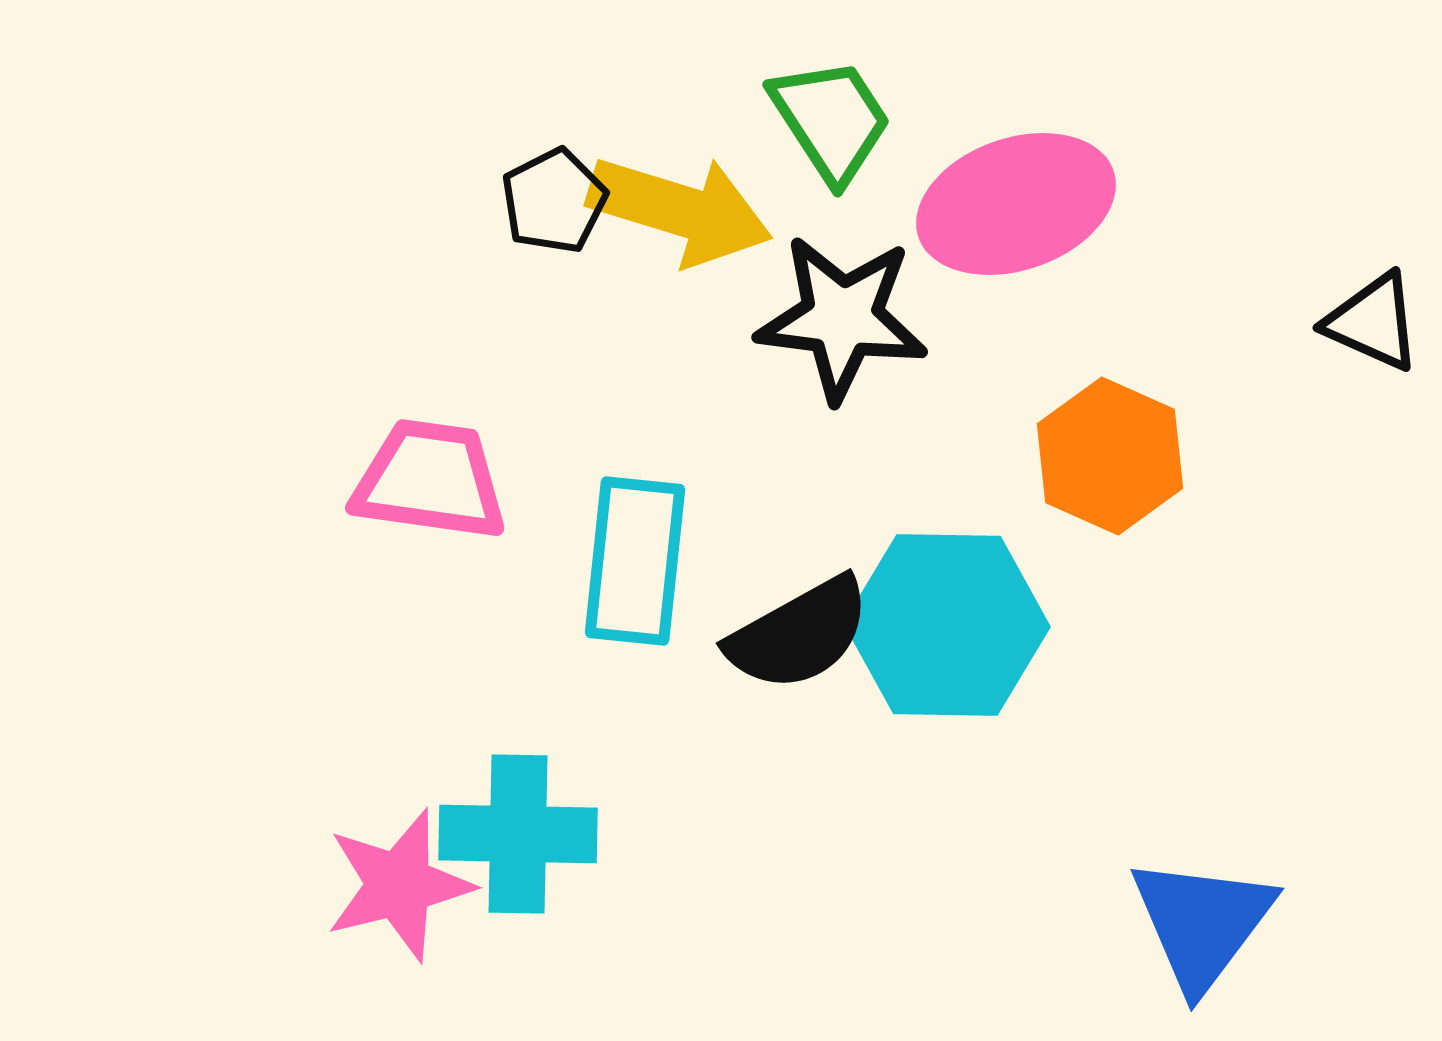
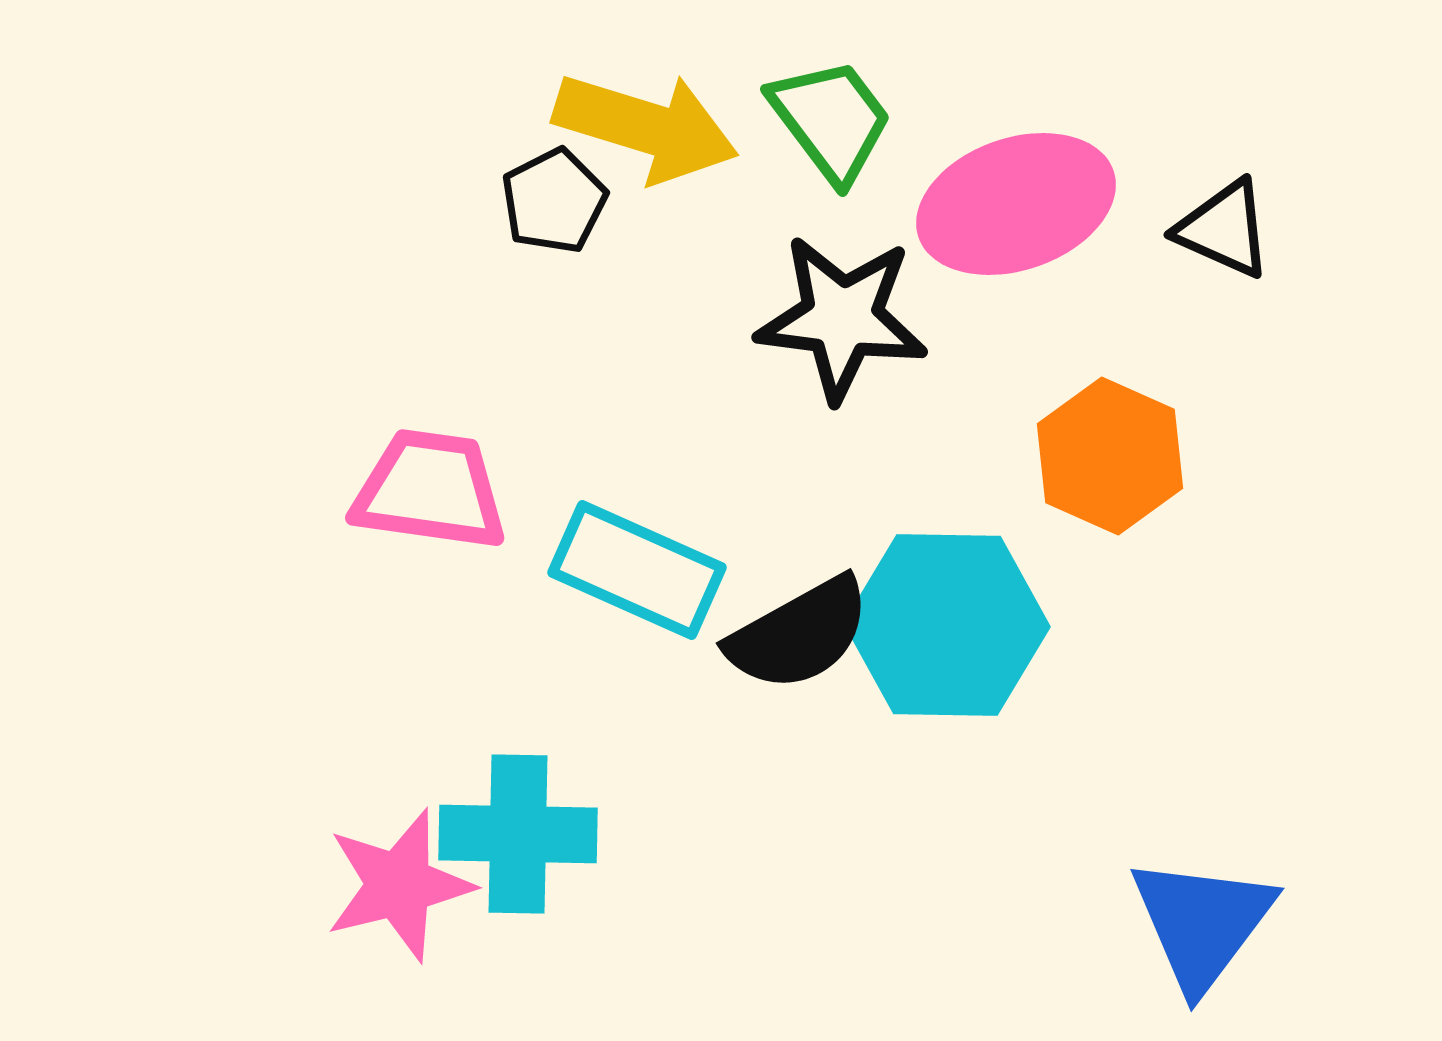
green trapezoid: rotated 4 degrees counterclockwise
yellow arrow: moved 34 px left, 83 px up
black triangle: moved 149 px left, 93 px up
pink trapezoid: moved 10 px down
cyan rectangle: moved 2 px right, 9 px down; rotated 72 degrees counterclockwise
